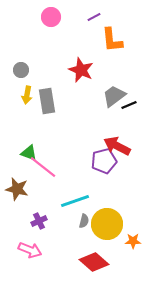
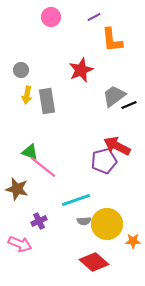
red star: rotated 25 degrees clockwise
green triangle: moved 1 px right, 1 px up
cyan line: moved 1 px right, 1 px up
gray semicircle: rotated 72 degrees clockwise
pink arrow: moved 10 px left, 6 px up
